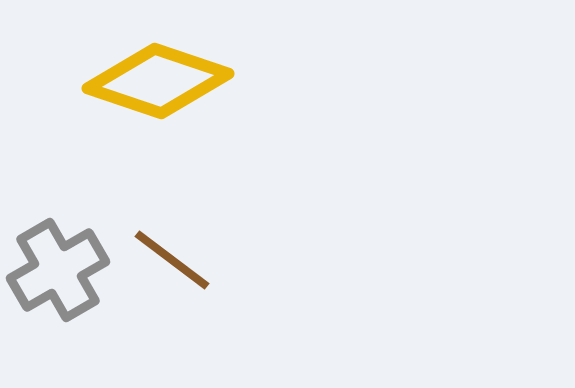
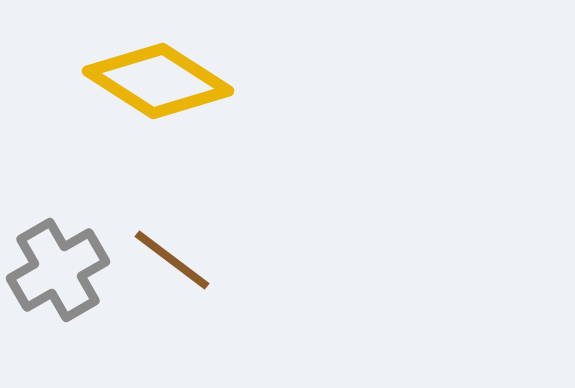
yellow diamond: rotated 14 degrees clockwise
